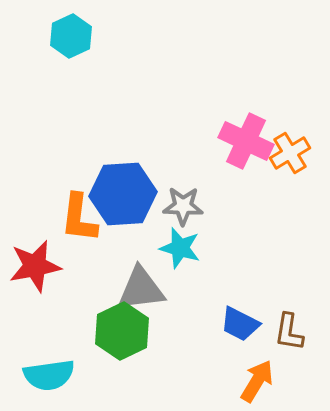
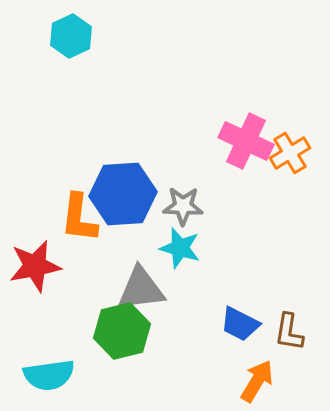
green hexagon: rotated 12 degrees clockwise
